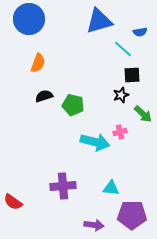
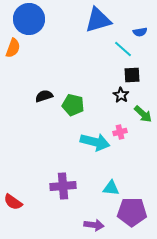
blue triangle: moved 1 px left, 1 px up
orange semicircle: moved 25 px left, 15 px up
black star: rotated 21 degrees counterclockwise
purple pentagon: moved 3 px up
